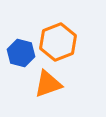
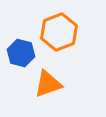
orange hexagon: moved 1 px right, 10 px up
